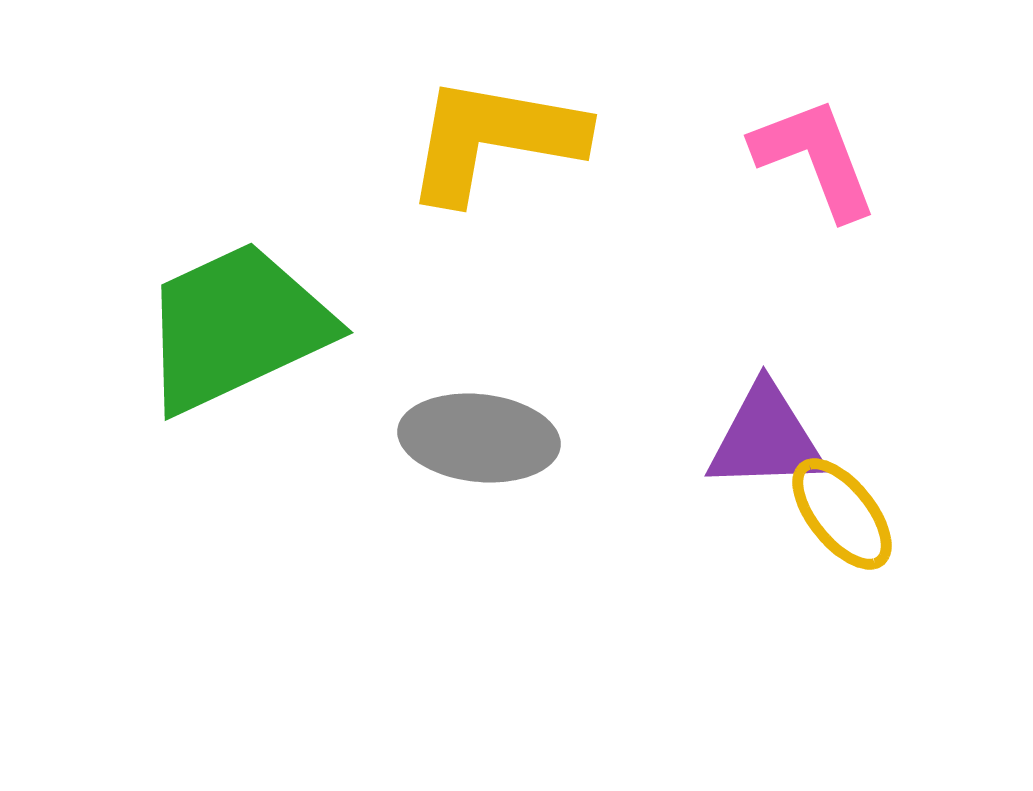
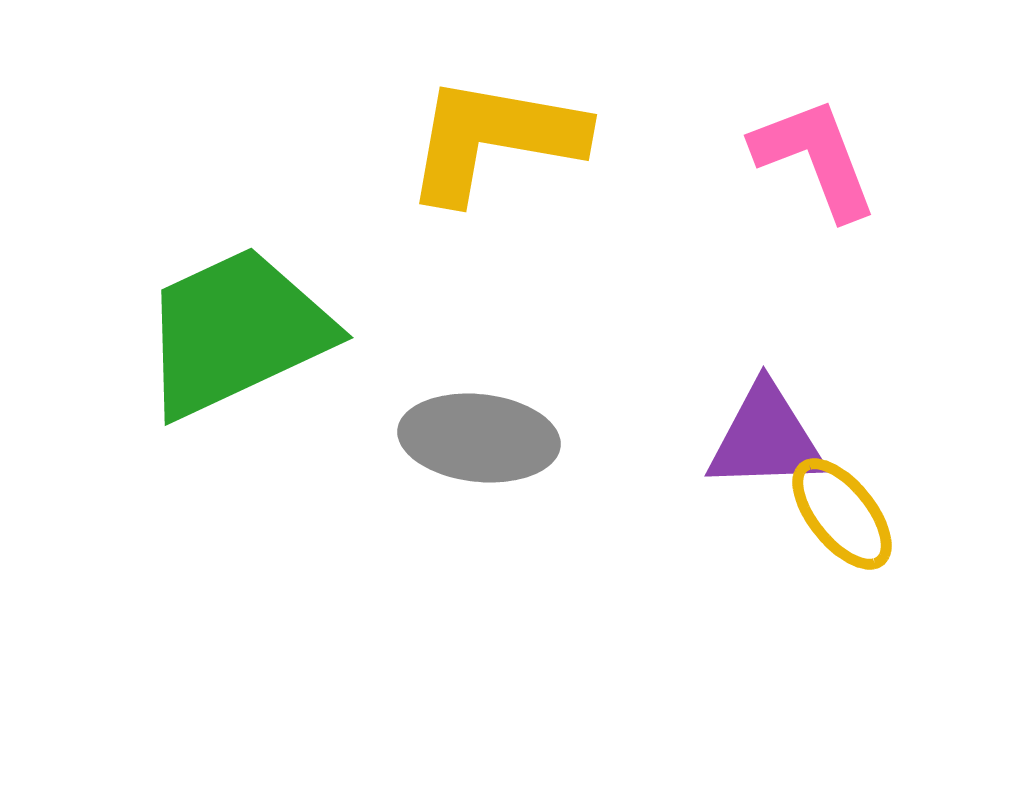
green trapezoid: moved 5 px down
